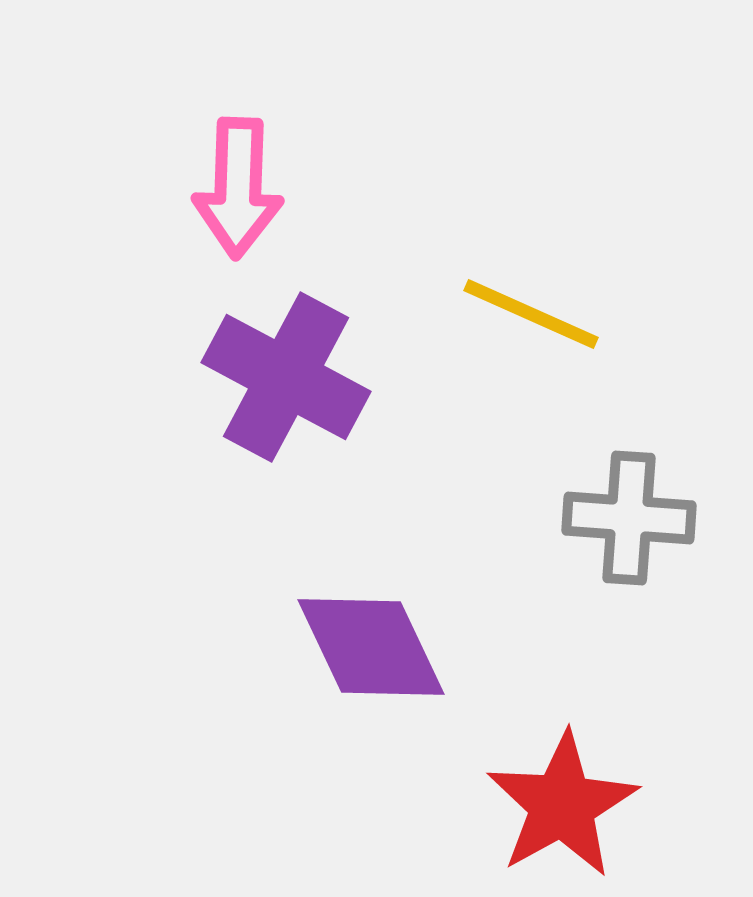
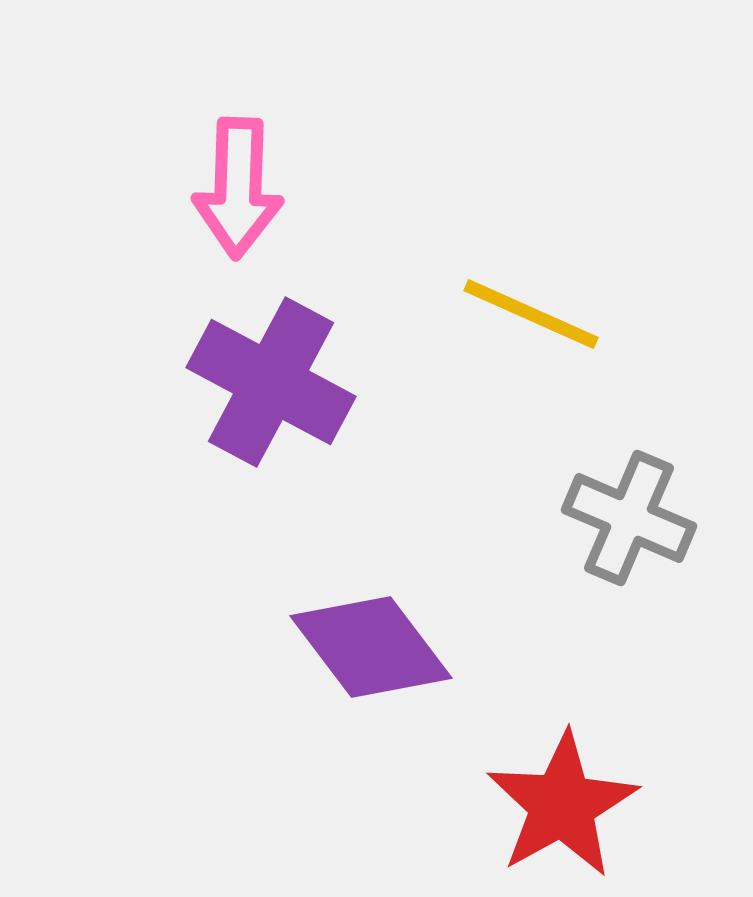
purple cross: moved 15 px left, 5 px down
gray cross: rotated 19 degrees clockwise
purple diamond: rotated 12 degrees counterclockwise
